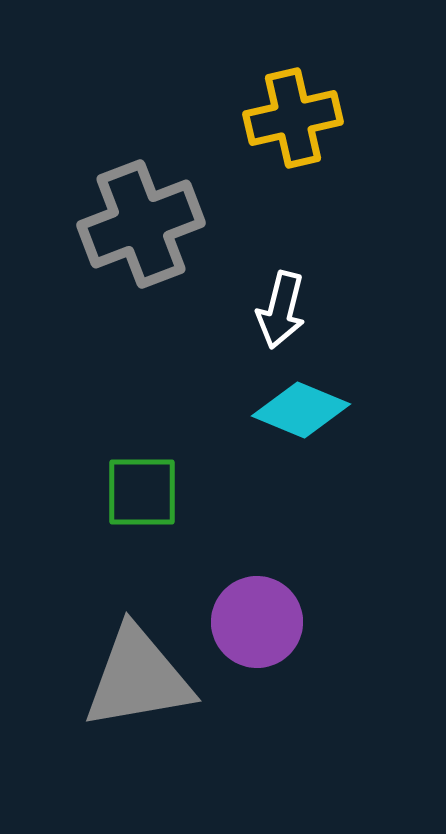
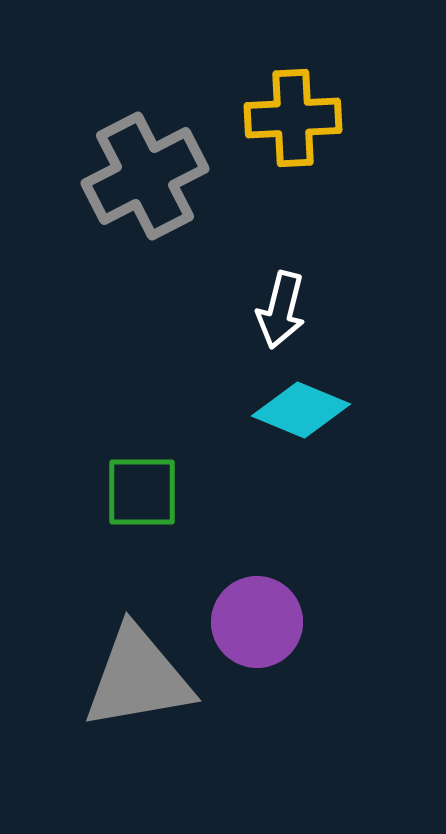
yellow cross: rotated 10 degrees clockwise
gray cross: moved 4 px right, 48 px up; rotated 6 degrees counterclockwise
